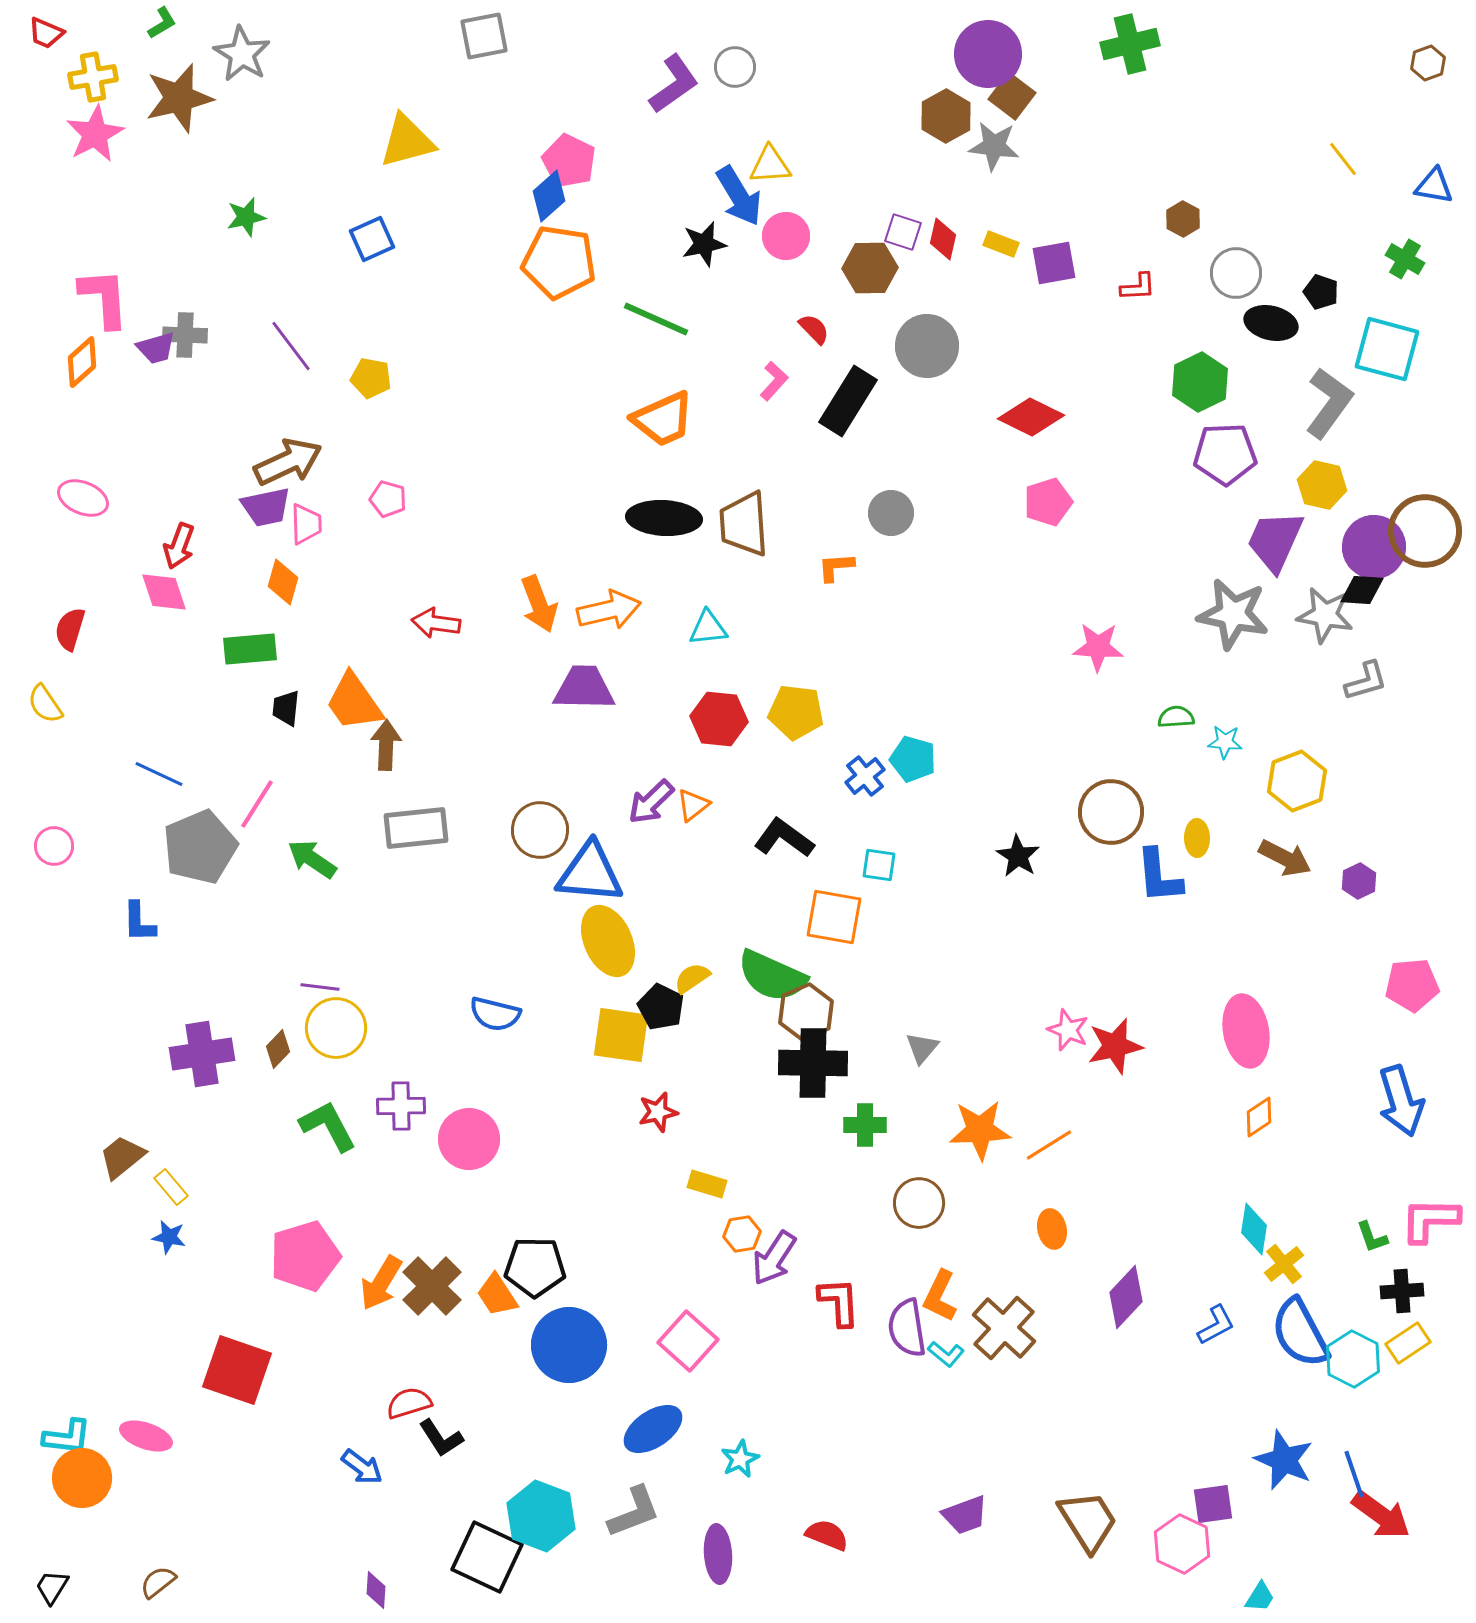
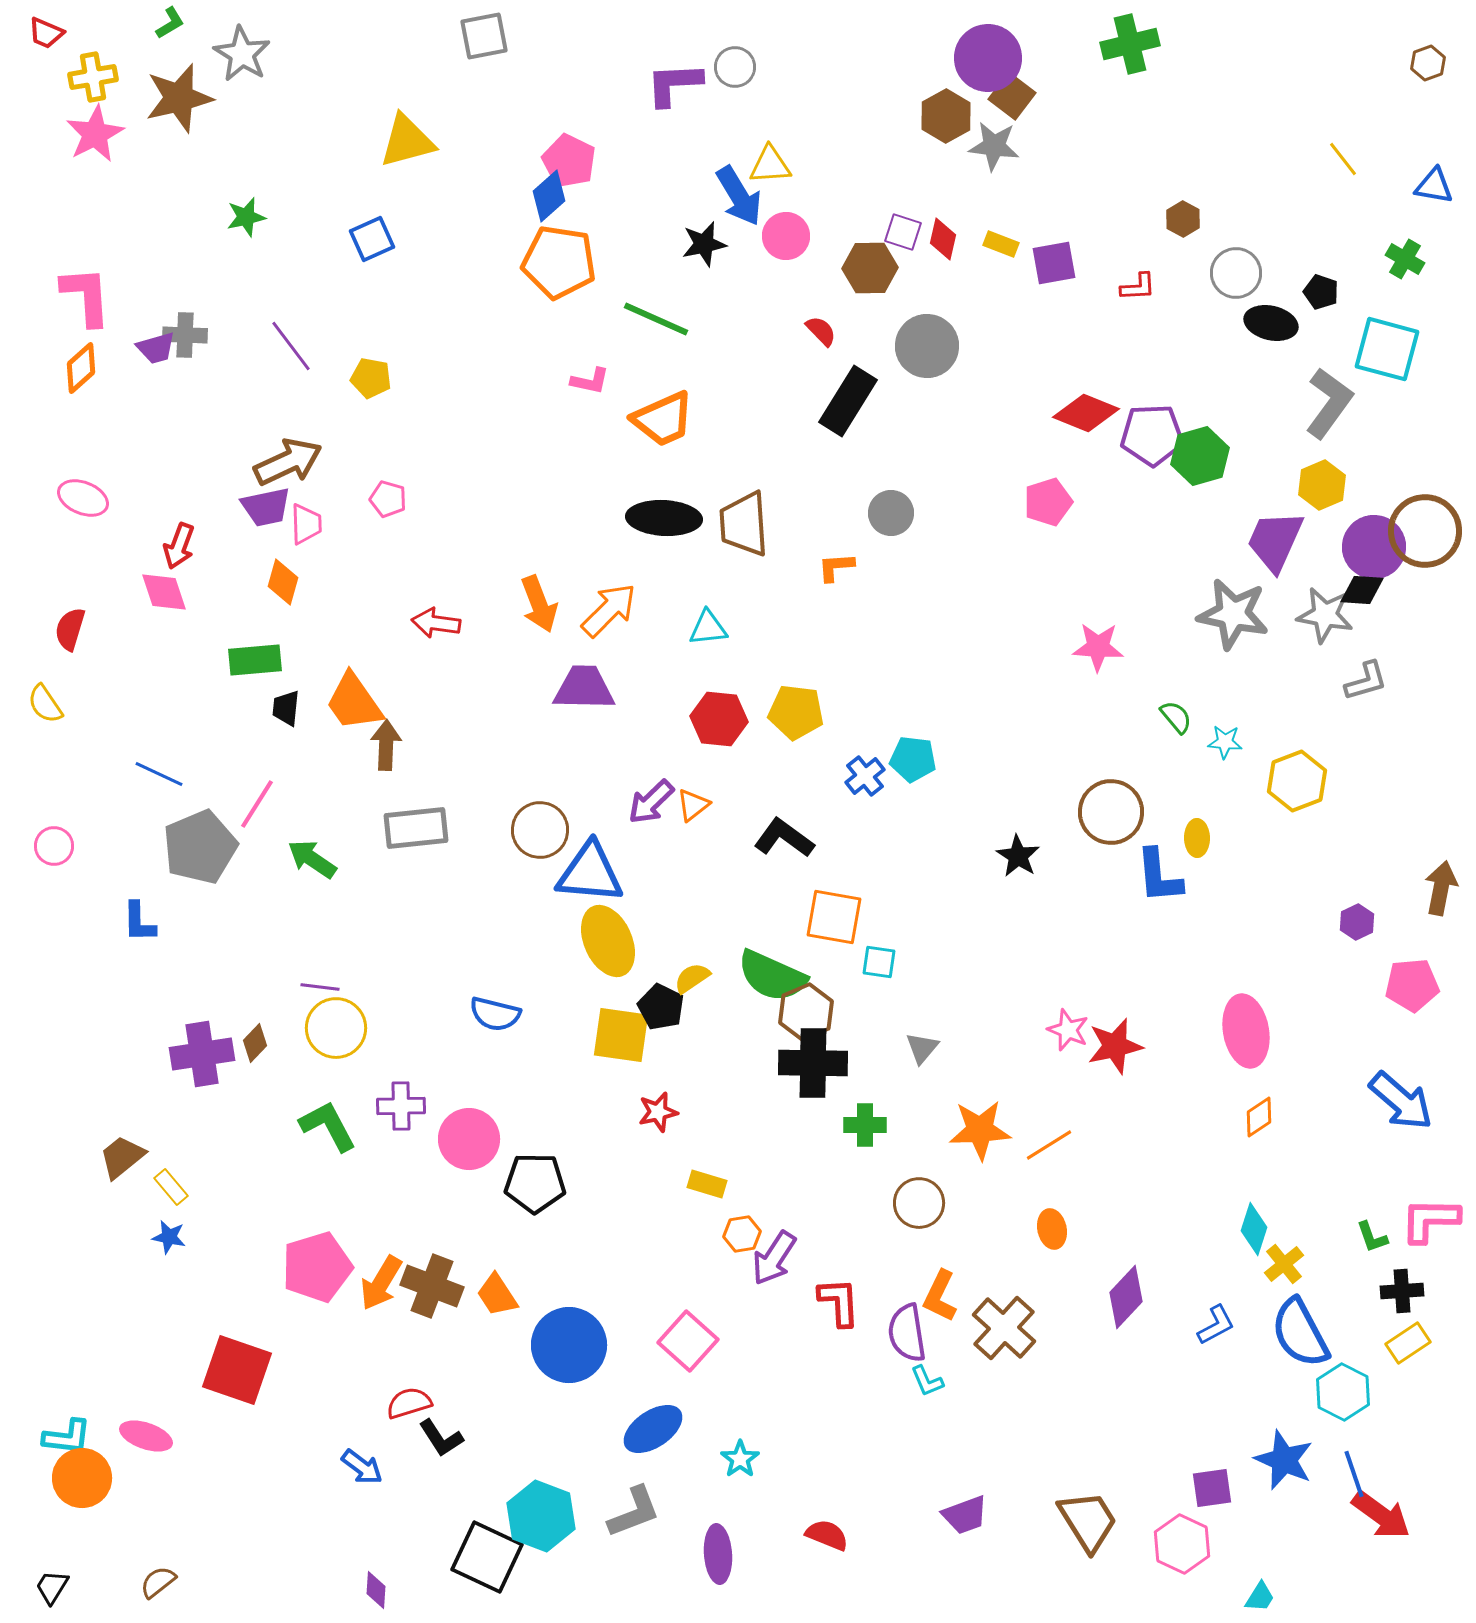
green L-shape at (162, 23): moved 8 px right
purple circle at (988, 54): moved 4 px down
purple L-shape at (674, 84): rotated 148 degrees counterclockwise
pink L-shape at (104, 298): moved 18 px left, 2 px up
red semicircle at (814, 329): moved 7 px right, 2 px down
orange diamond at (82, 362): moved 1 px left, 6 px down
pink L-shape at (774, 381): moved 184 px left; rotated 60 degrees clockwise
green hexagon at (1200, 382): moved 74 px down; rotated 10 degrees clockwise
red diamond at (1031, 417): moved 55 px right, 4 px up; rotated 4 degrees counterclockwise
purple pentagon at (1225, 454): moved 73 px left, 19 px up
yellow hexagon at (1322, 485): rotated 24 degrees clockwise
orange arrow at (609, 610): rotated 32 degrees counterclockwise
green rectangle at (250, 649): moved 5 px right, 11 px down
green semicircle at (1176, 717): rotated 54 degrees clockwise
cyan pentagon at (913, 759): rotated 9 degrees counterclockwise
brown arrow at (1285, 858): moved 156 px right, 30 px down; rotated 106 degrees counterclockwise
cyan square at (879, 865): moved 97 px down
purple hexagon at (1359, 881): moved 2 px left, 41 px down
brown diamond at (278, 1049): moved 23 px left, 6 px up
blue arrow at (1401, 1101): rotated 32 degrees counterclockwise
cyan diamond at (1254, 1229): rotated 9 degrees clockwise
pink pentagon at (305, 1256): moved 12 px right, 11 px down
black pentagon at (535, 1267): moved 84 px up
brown cross at (432, 1286): rotated 24 degrees counterclockwise
purple semicircle at (907, 1328): moved 5 px down
cyan L-shape at (946, 1354): moved 19 px left, 27 px down; rotated 27 degrees clockwise
cyan hexagon at (1353, 1359): moved 10 px left, 33 px down
cyan star at (740, 1459): rotated 9 degrees counterclockwise
purple square at (1213, 1504): moved 1 px left, 16 px up
